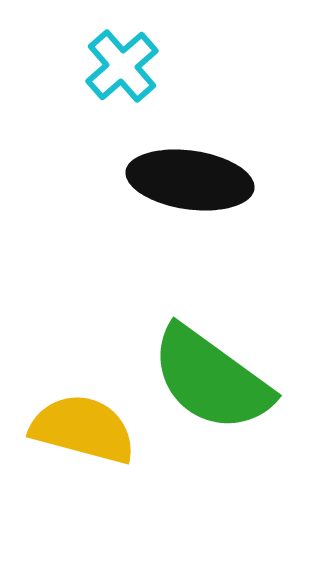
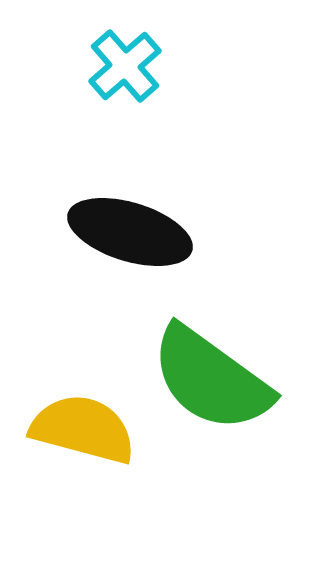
cyan cross: moved 3 px right
black ellipse: moved 60 px left, 52 px down; rotated 9 degrees clockwise
